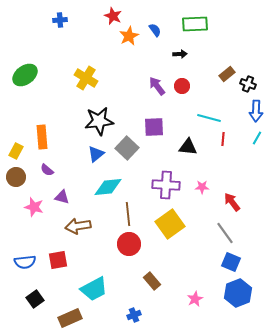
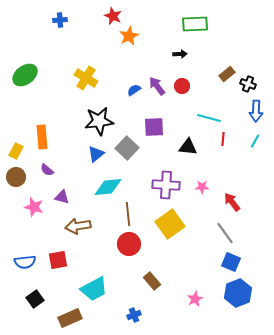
blue semicircle at (155, 30): moved 21 px left, 60 px down; rotated 88 degrees counterclockwise
cyan line at (257, 138): moved 2 px left, 3 px down
